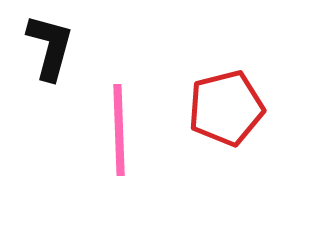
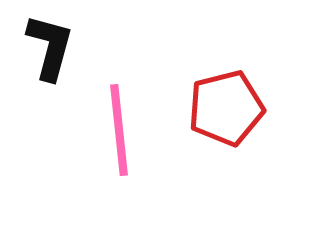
pink line: rotated 4 degrees counterclockwise
